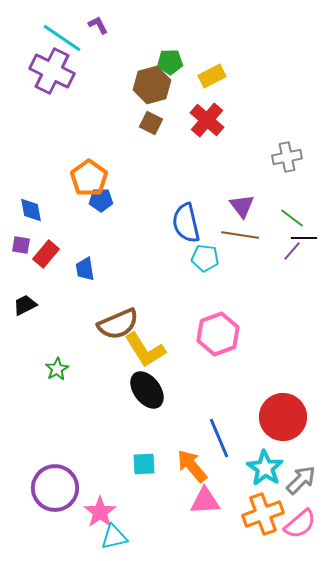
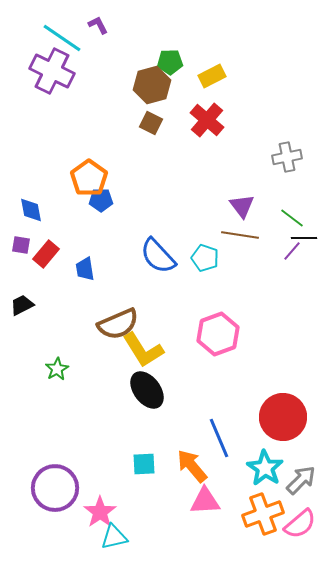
blue semicircle: moved 28 px left, 33 px down; rotated 30 degrees counterclockwise
cyan pentagon: rotated 12 degrees clockwise
black trapezoid: moved 3 px left
yellow L-shape: moved 2 px left
